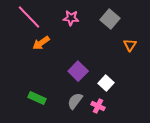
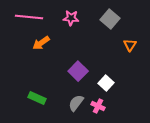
pink line: rotated 40 degrees counterclockwise
gray semicircle: moved 1 px right, 2 px down
